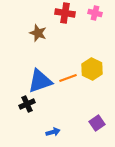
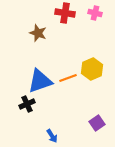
yellow hexagon: rotated 10 degrees clockwise
blue arrow: moved 1 px left, 4 px down; rotated 72 degrees clockwise
